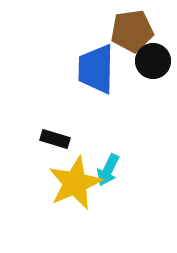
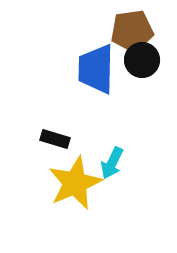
black circle: moved 11 px left, 1 px up
cyan arrow: moved 4 px right, 7 px up
